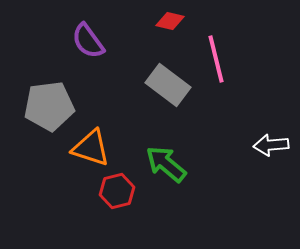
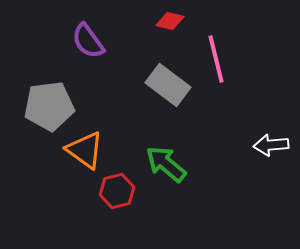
orange triangle: moved 6 px left, 2 px down; rotated 18 degrees clockwise
